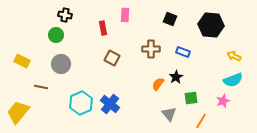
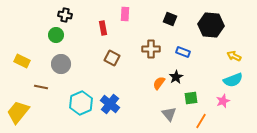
pink rectangle: moved 1 px up
orange semicircle: moved 1 px right, 1 px up
